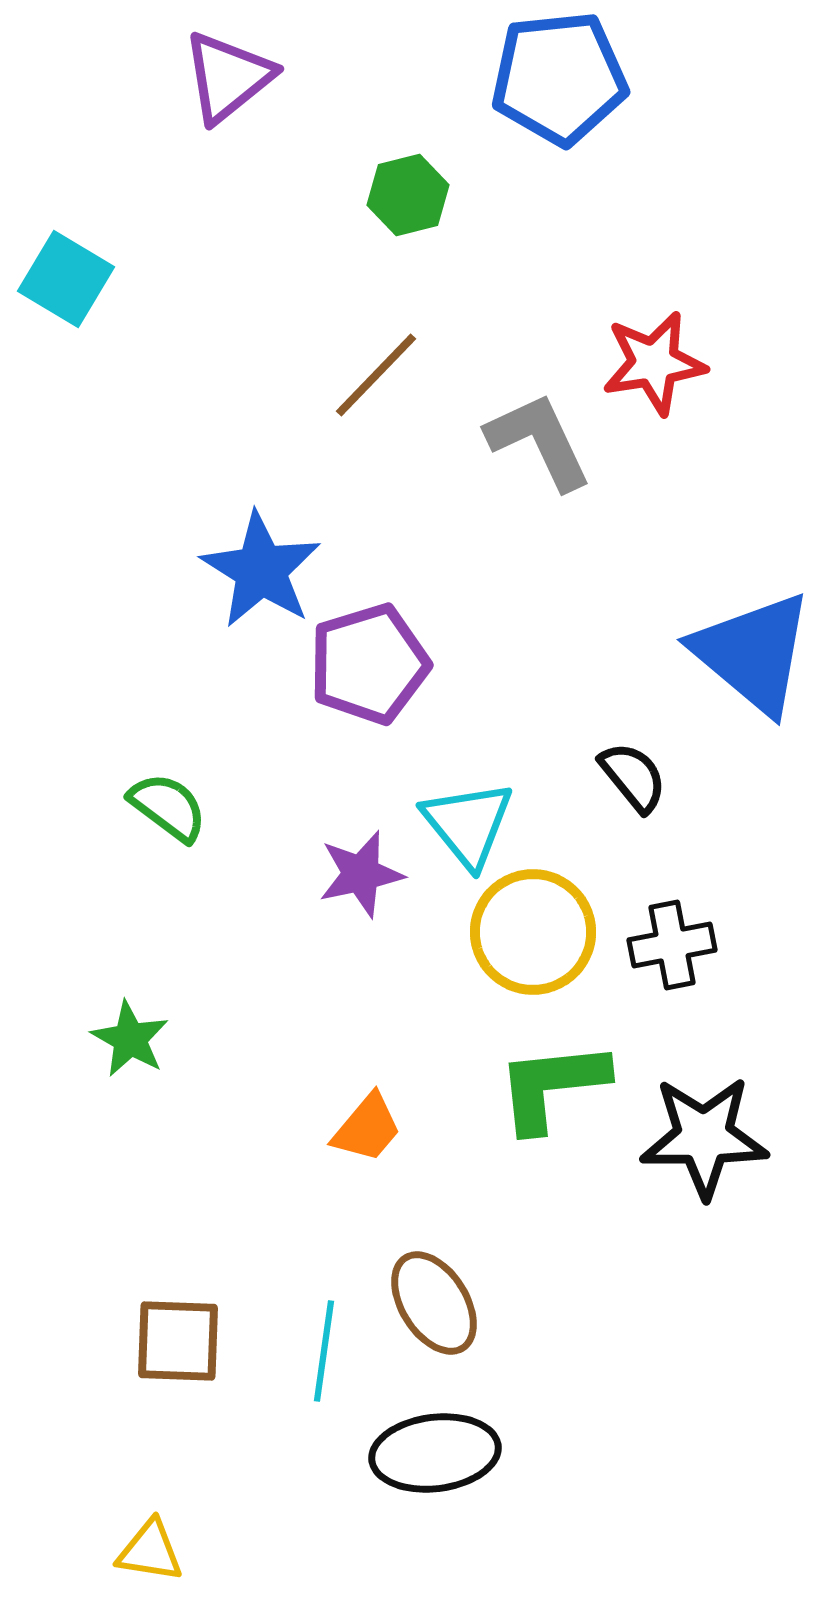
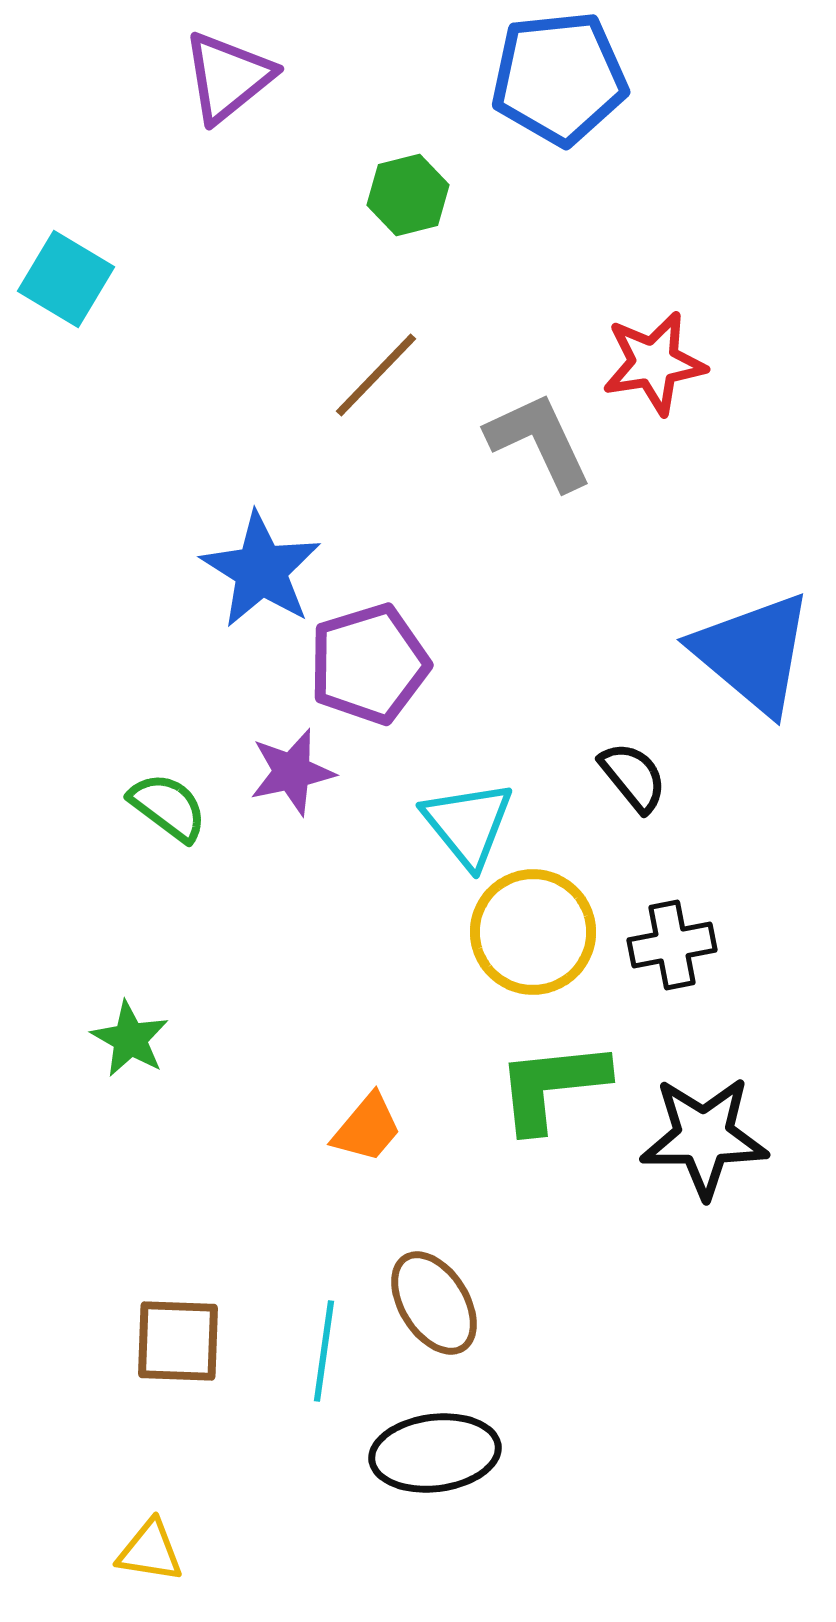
purple star: moved 69 px left, 102 px up
